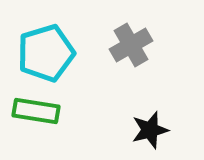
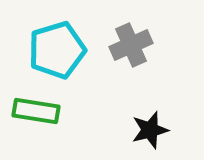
gray cross: rotated 6 degrees clockwise
cyan pentagon: moved 11 px right, 3 px up
